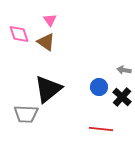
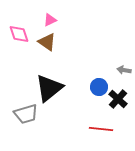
pink triangle: rotated 40 degrees clockwise
brown triangle: moved 1 px right
black triangle: moved 1 px right, 1 px up
black cross: moved 4 px left, 2 px down
gray trapezoid: rotated 20 degrees counterclockwise
